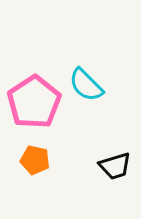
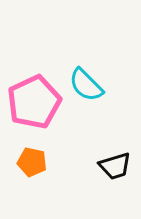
pink pentagon: rotated 8 degrees clockwise
orange pentagon: moved 3 px left, 2 px down
